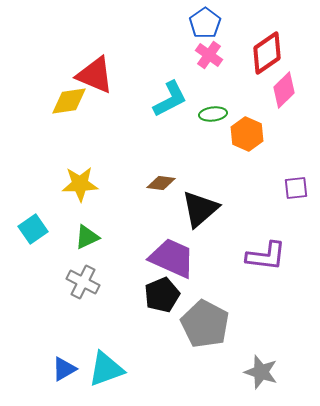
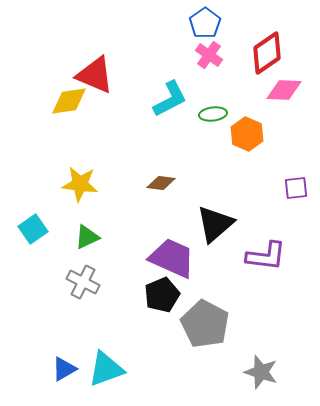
pink diamond: rotated 48 degrees clockwise
yellow star: rotated 9 degrees clockwise
black triangle: moved 15 px right, 15 px down
